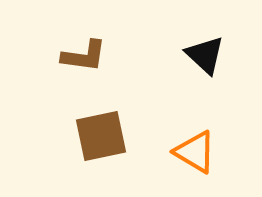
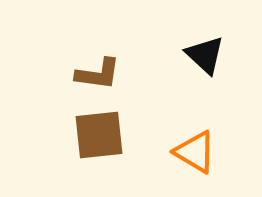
brown L-shape: moved 14 px right, 18 px down
brown square: moved 2 px left, 1 px up; rotated 6 degrees clockwise
